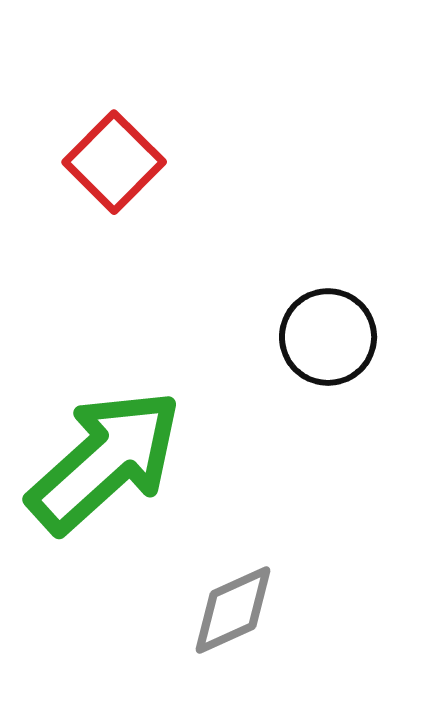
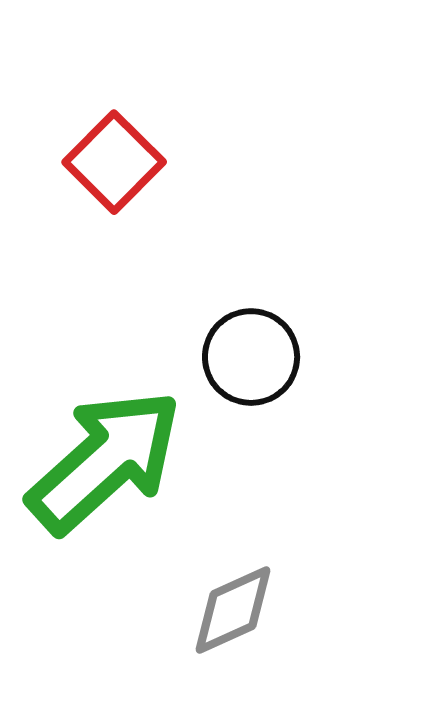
black circle: moved 77 px left, 20 px down
